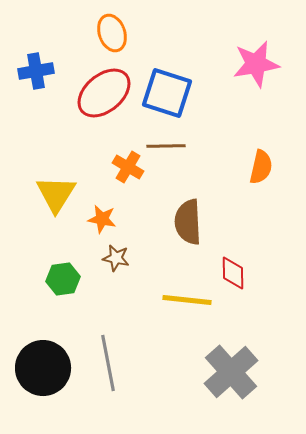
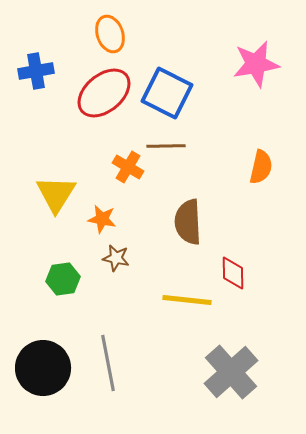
orange ellipse: moved 2 px left, 1 px down
blue square: rotated 9 degrees clockwise
